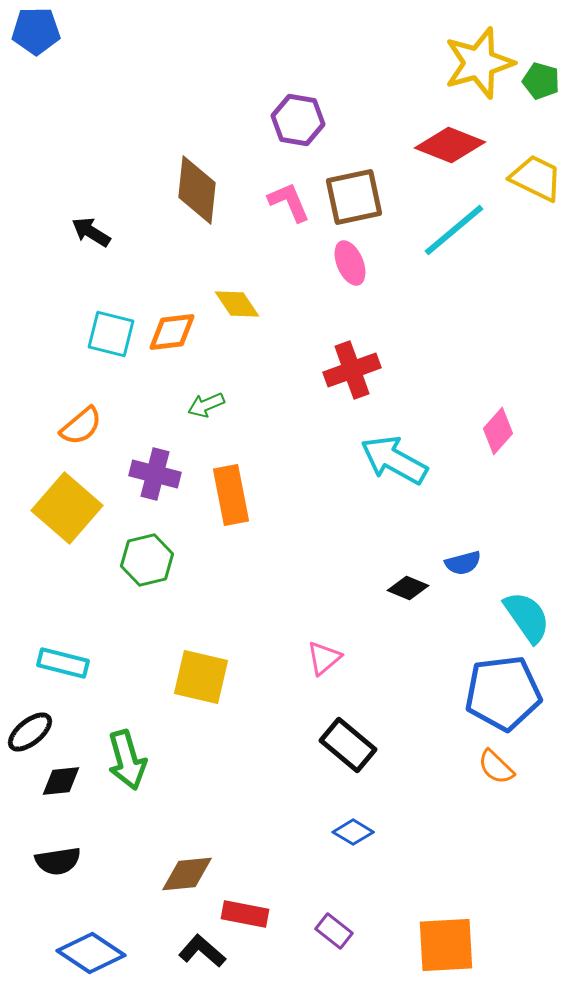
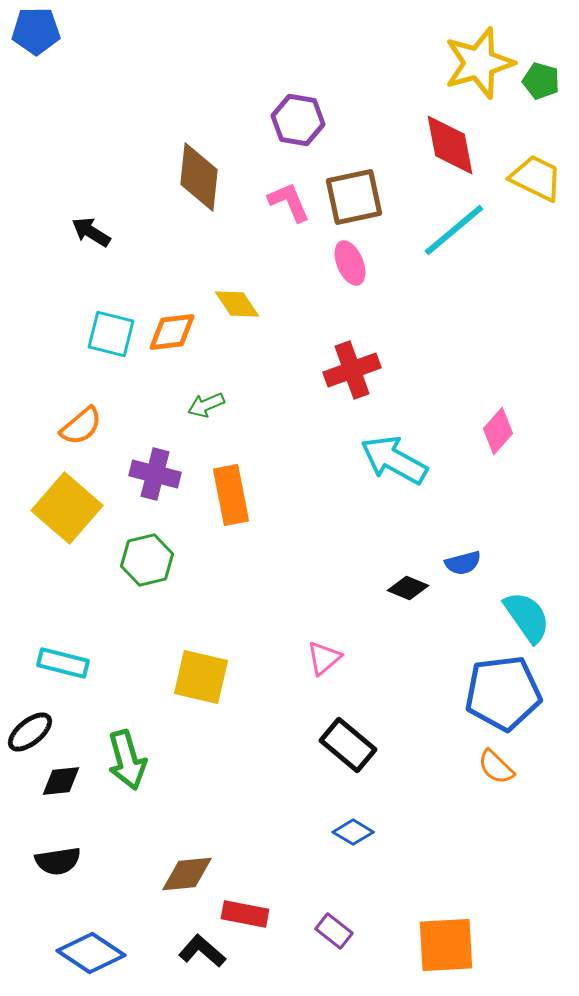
red diamond at (450, 145): rotated 58 degrees clockwise
brown diamond at (197, 190): moved 2 px right, 13 px up
